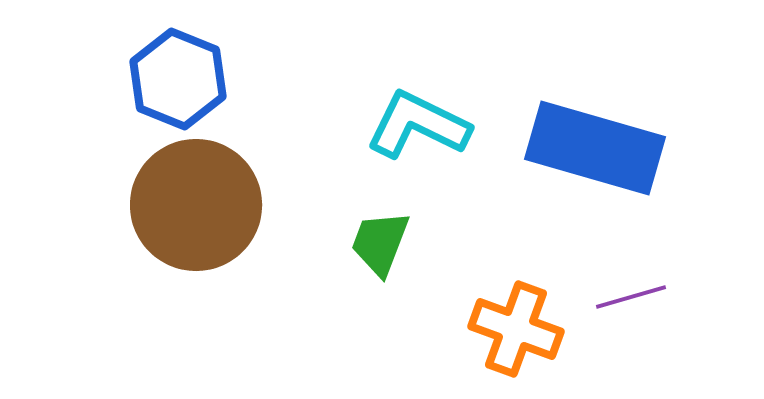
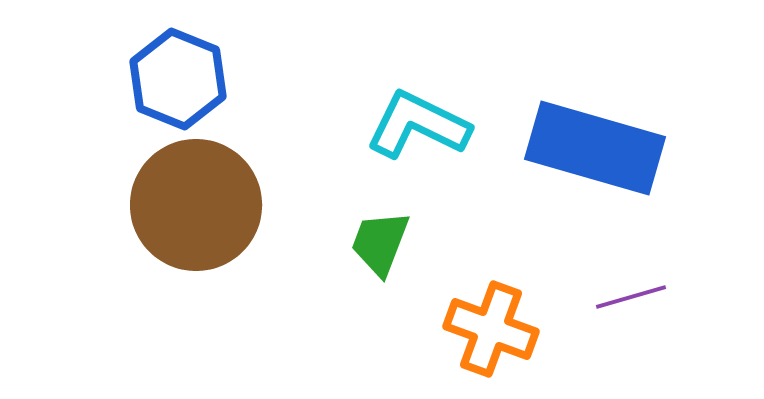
orange cross: moved 25 px left
